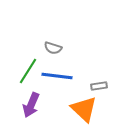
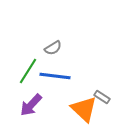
gray semicircle: rotated 48 degrees counterclockwise
blue line: moved 2 px left
gray rectangle: moved 3 px right, 11 px down; rotated 42 degrees clockwise
purple arrow: rotated 20 degrees clockwise
